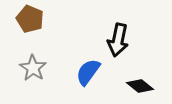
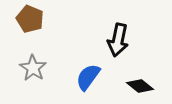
blue semicircle: moved 5 px down
